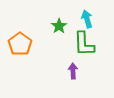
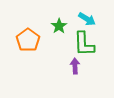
cyan arrow: rotated 138 degrees clockwise
orange pentagon: moved 8 px right, 4 px up
purple arrow: moved 2 px right, 5 px up
